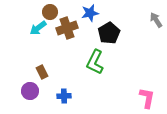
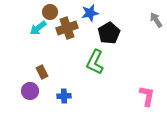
pink L-shape: moved 2 px up
